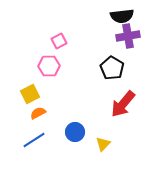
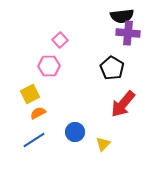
purple cross: moved 3 px up; rotated 15 degrees clockwise
pink square: moved 1 px right, 1 px up; rotated 14 degrees counterclockwise
